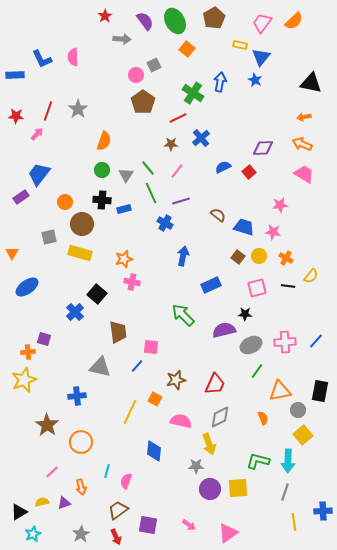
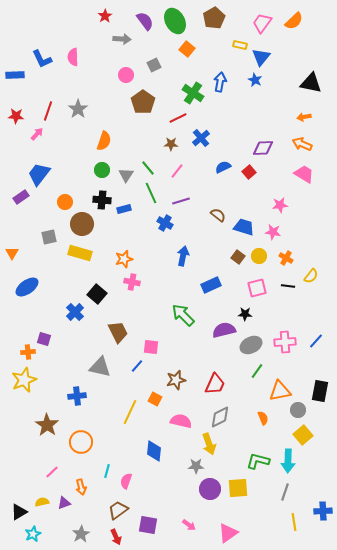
pink circle at (136, 75): moved 10 px left
brown trapezoid at (118, 332): rotated 20 degrees counterclockwise
